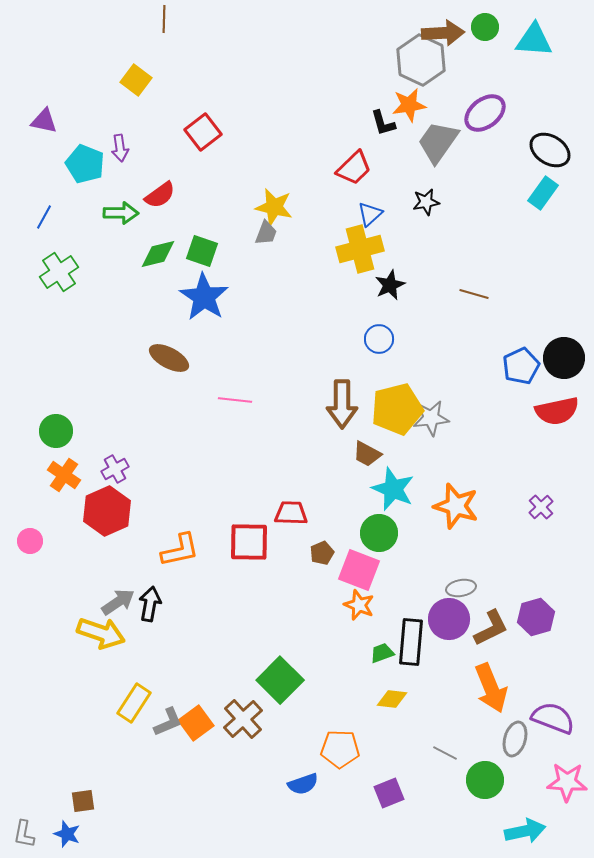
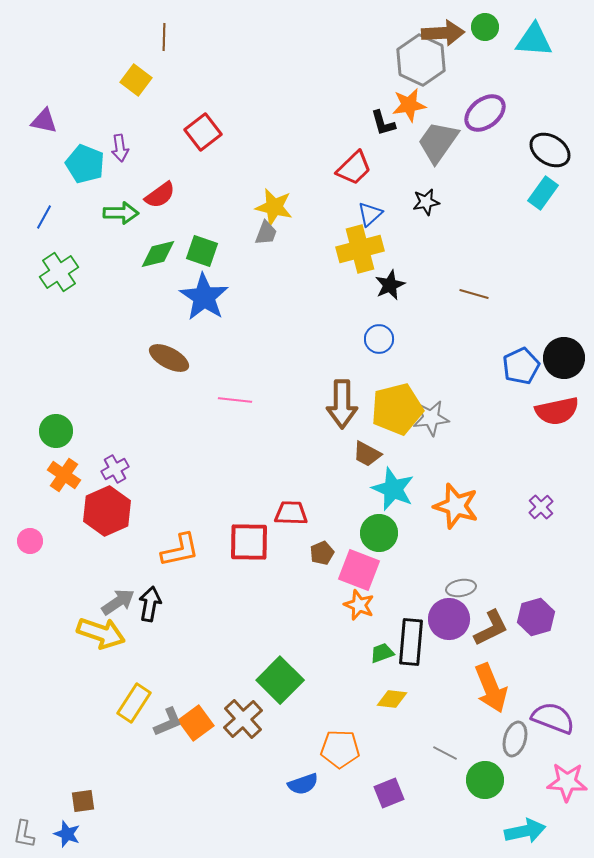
brown line at (164, 19): moved 18 px down
